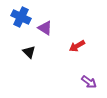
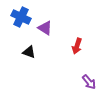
red arrow: rotated 42 degrees counterclockwise
black triangle: rotated 24 degrees counterclockwise
purple arrow: rotated 14 degrees clockwise
